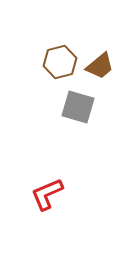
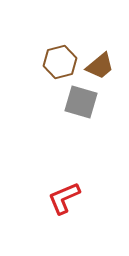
gray square: moved 3 px right, 5 px up
red L-shape: moved 17 px right, 4 px down
